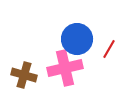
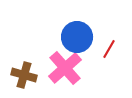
blue circle: moved 2 px up
pink cross: rotated 28 degrees counterclockwise
